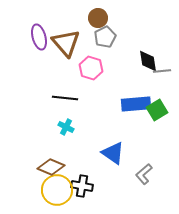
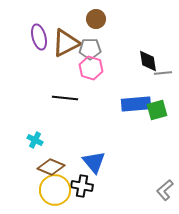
brown circle: moved 2 px left, 1 px down
gray pentagon: moved 15 px left, 12 px down; rotated 25 degrees clockwise
brown triangle: rotated 44 degrees clockwise
gray line: moved 1 px right, 2 px down
green square: rotated 15 degrees clockwise
cyan cross: moved 31 px left, 13 px down
blue triangle: moved 19 px left, 9 px down; rotated 15 degrees clockwise
gray L-shape: moved 21 px right, 16 px down
yellow circle: moved 2 px left
